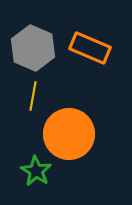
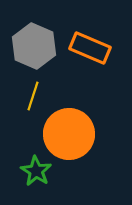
gray hexagon: moved 1 px right, 2 px up
yellow line: rotated 8 degrees clockwise
